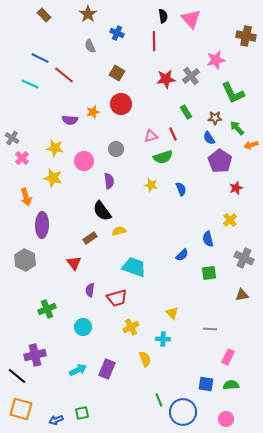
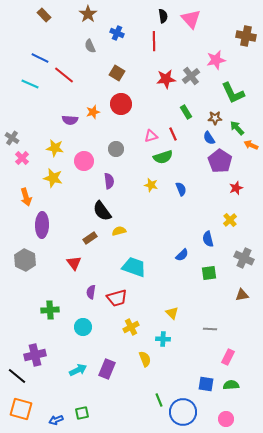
orange arrow at (251, 145): rotated 40 degrees clockwise
purple semicircle at (90, 290): moved 1 px right, 2 px down
green cross at (47, 309): moved 3 px right, 1 px down; rotated 18 degrees clockwise
